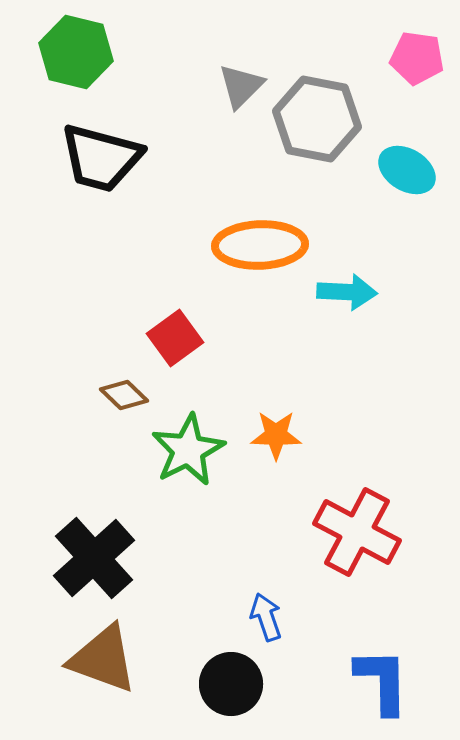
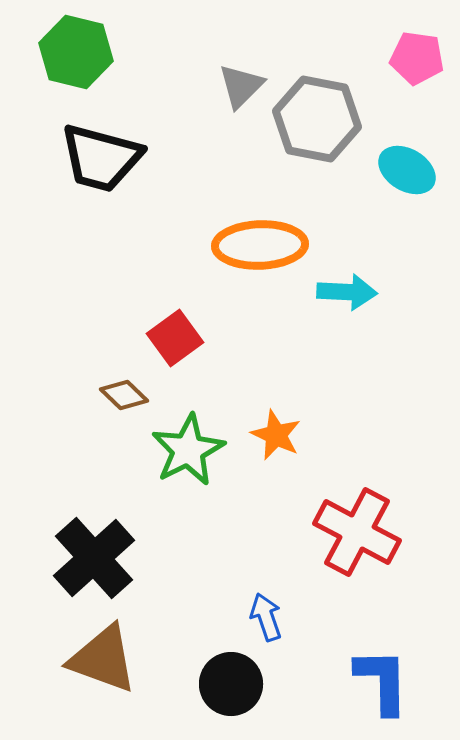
orange star: rotated 24 degrees clockwise
